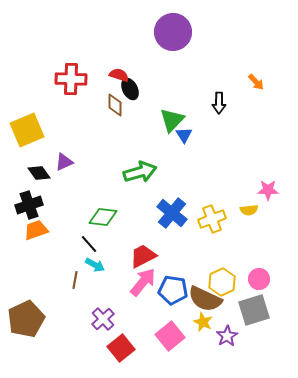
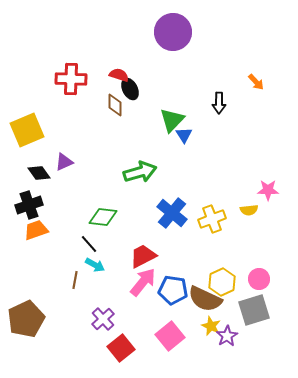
yellow star: moved 8 px right, 4 px down
